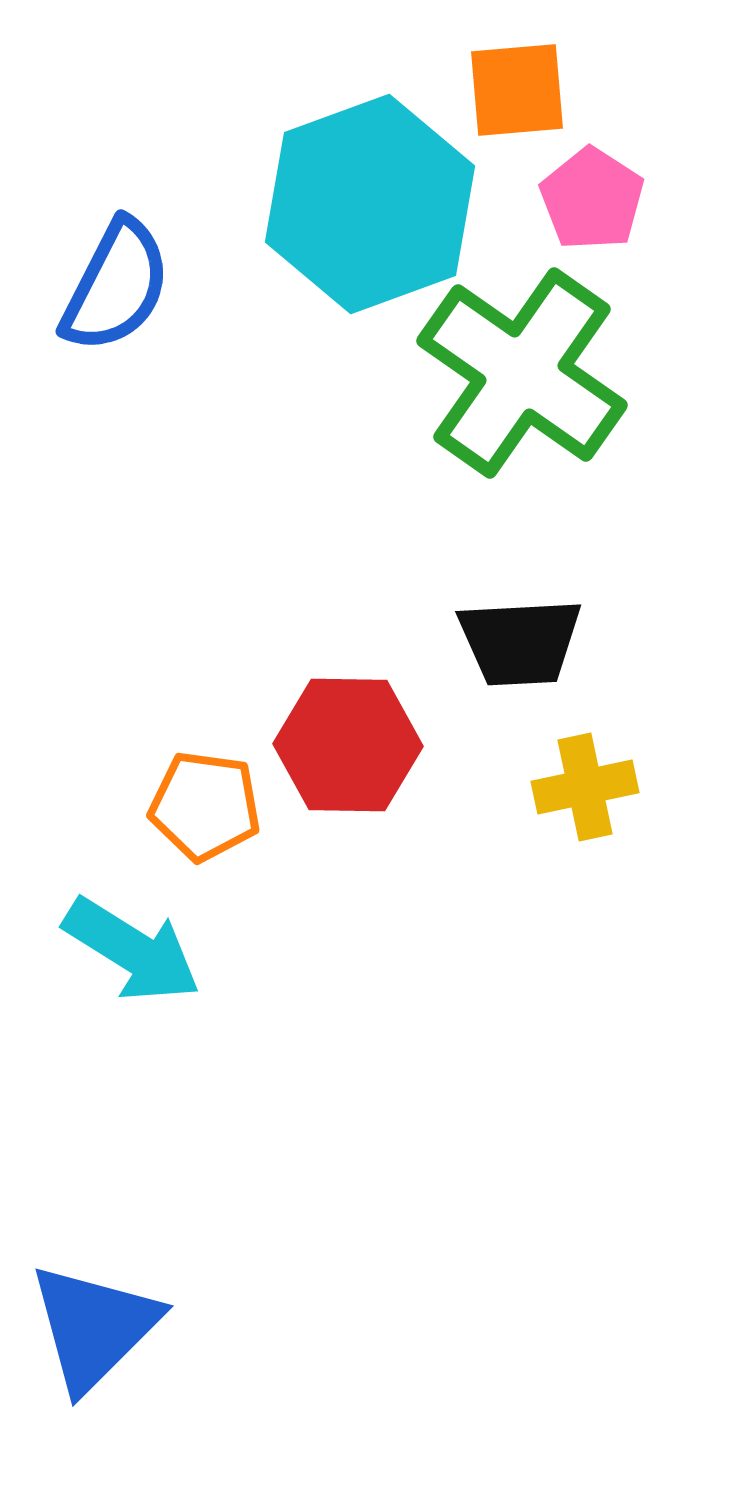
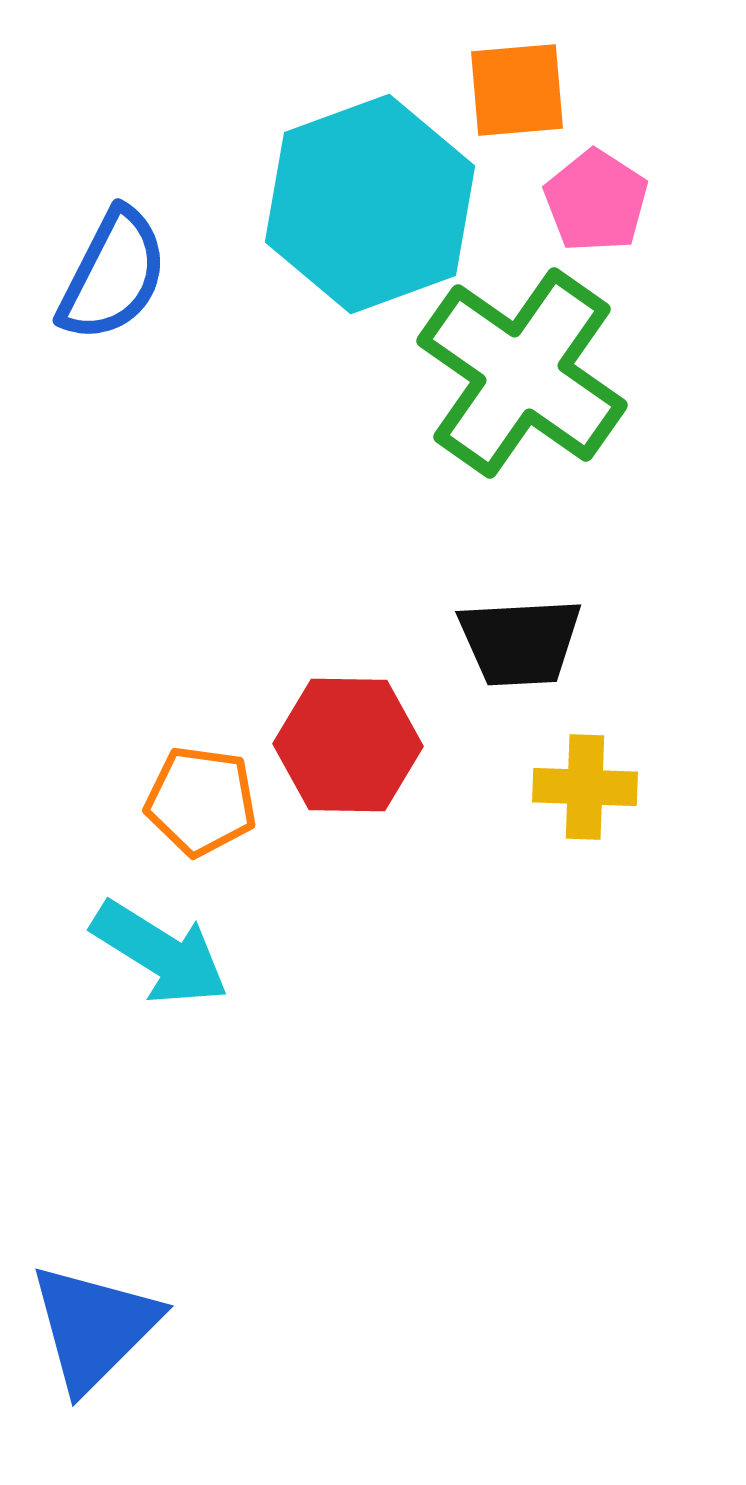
pink pentagon: moved 4 px right, 2 px down
blue semicircle: moved 3 px left, 11 px up
yellow cross: rotated 14 degrees clockwise
orange pentagon: moved 4 px left, 5 px up
cyan arrow: moved 28 px right, 3 px down
